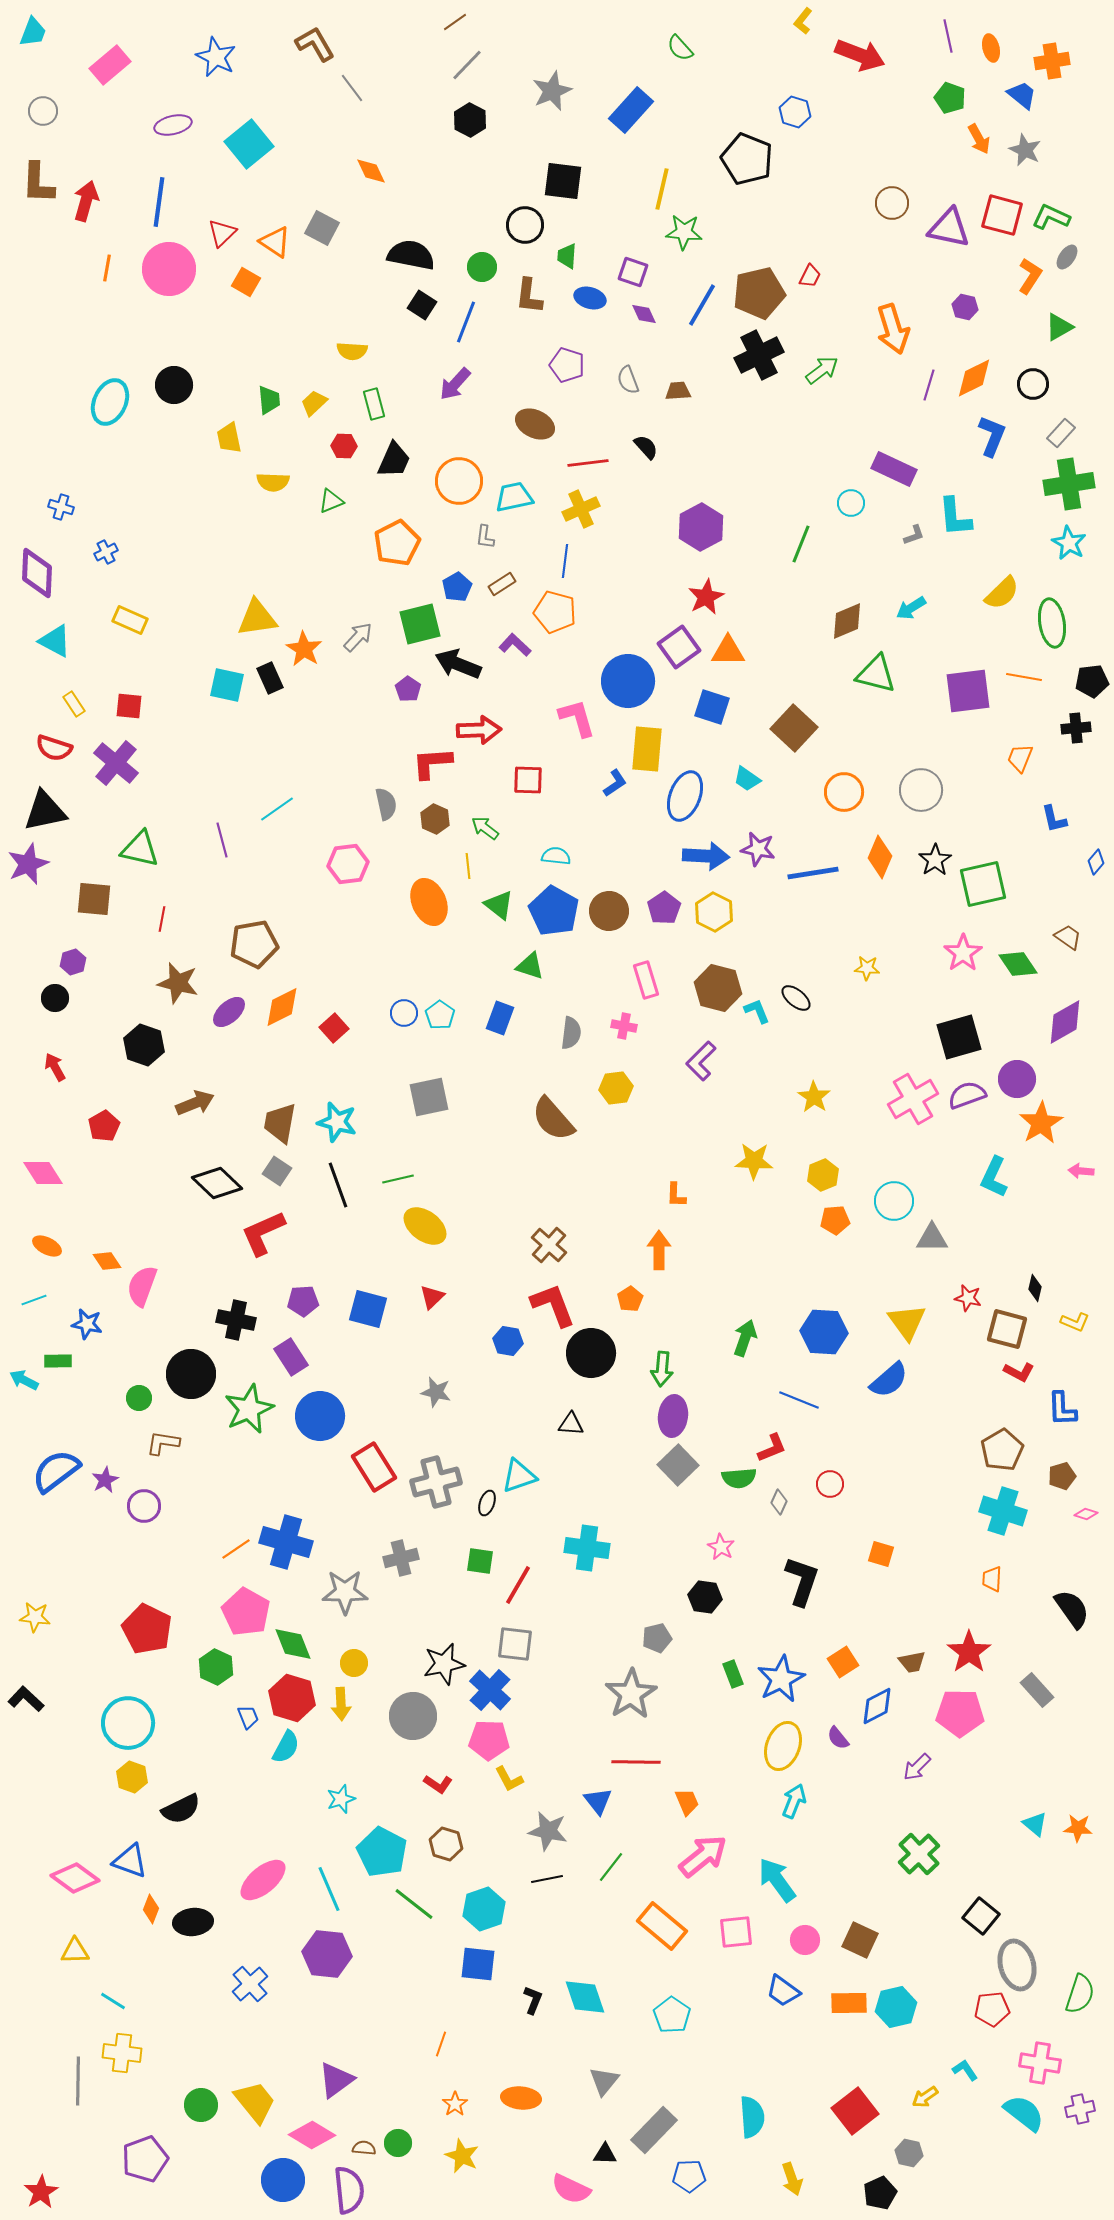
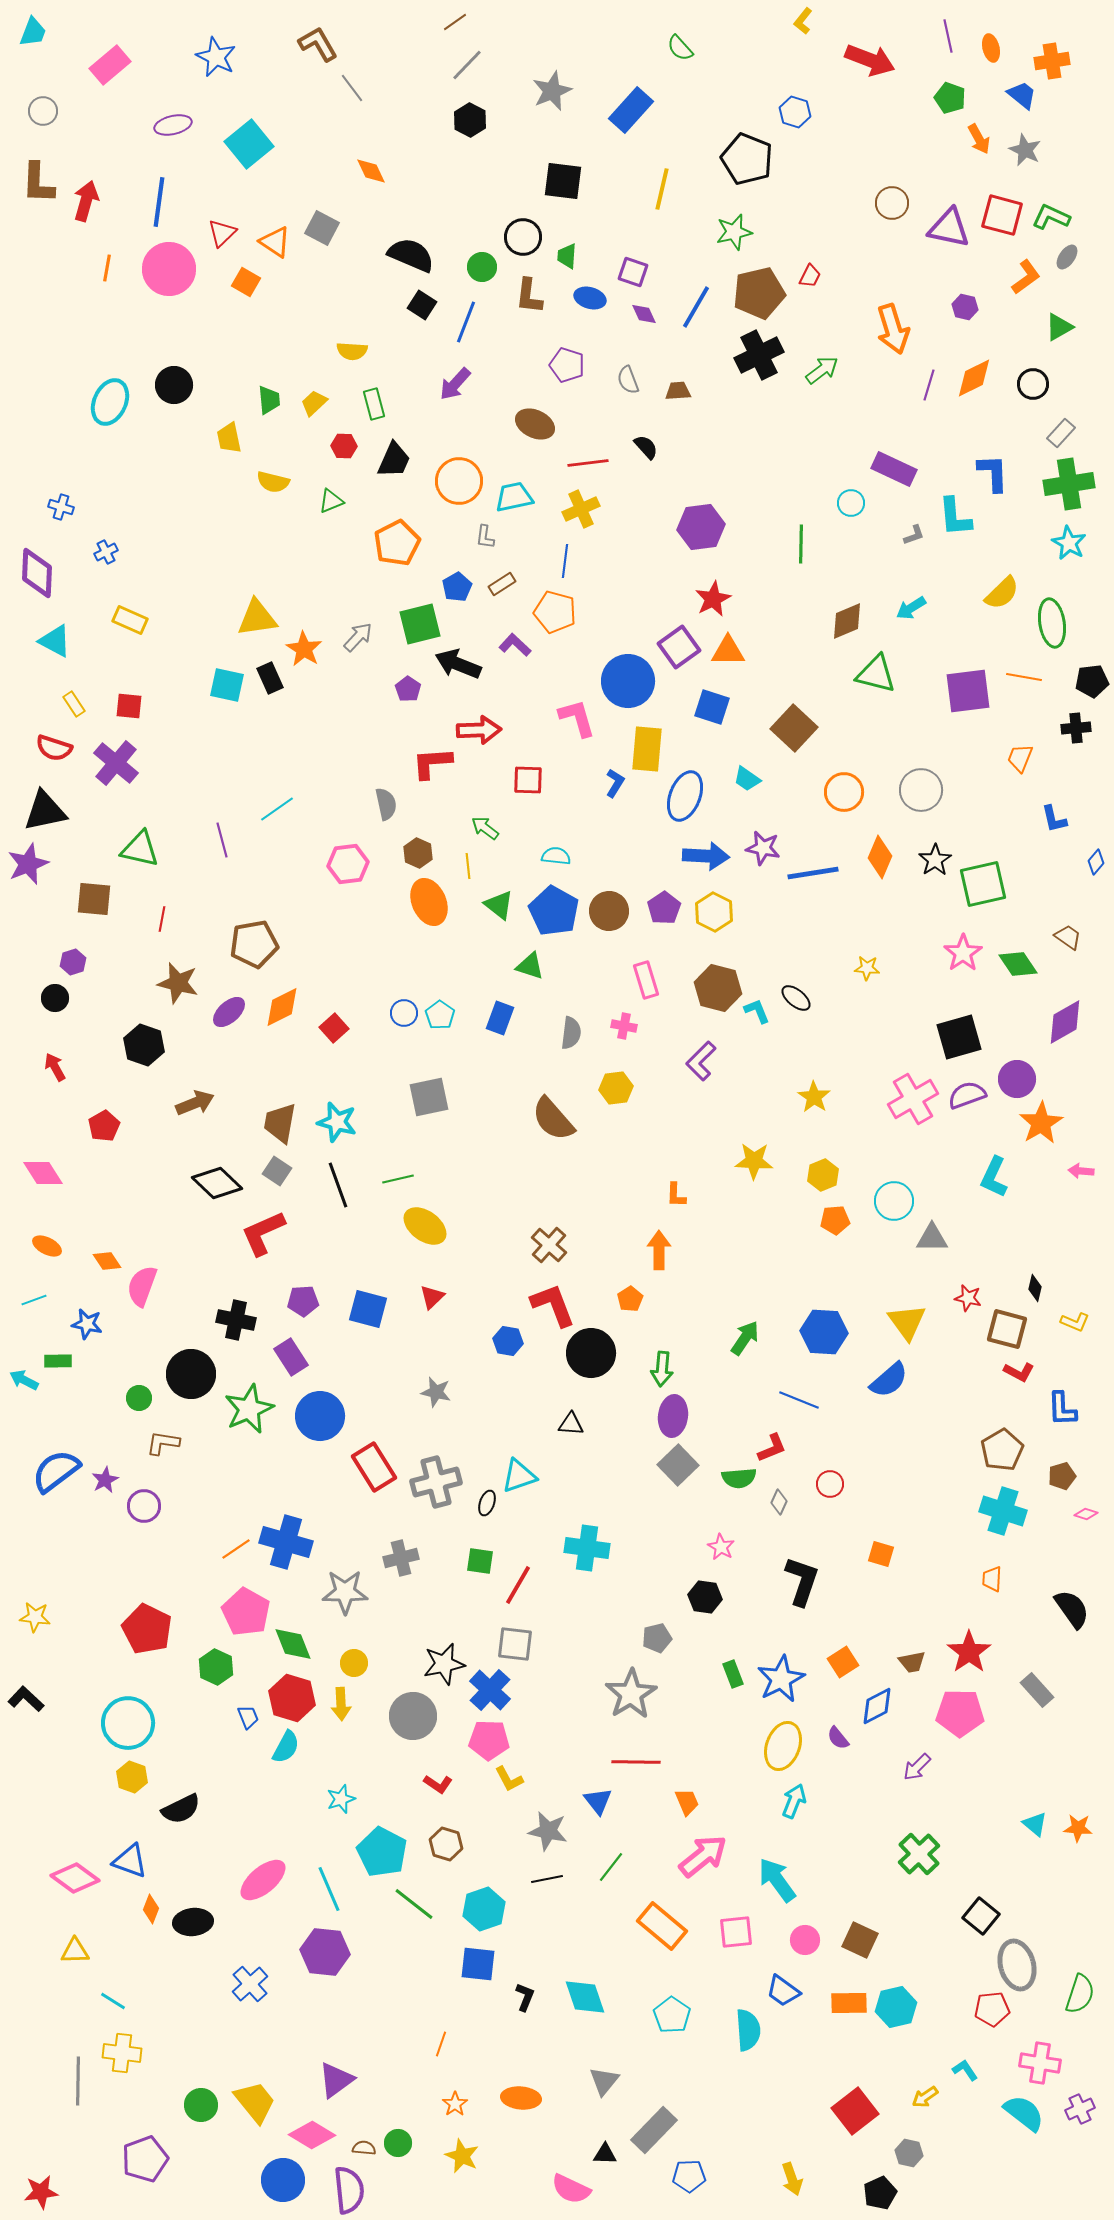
brown L-shape at (315, 44): moved 3 px right
red arrow at (860, 55): moved 10 px right, 5 px down
black circle at (525, 225): moved 2 px left, 12 px down
green star at (684, 232): moved 50 px right; rotated 18 degrees counterclockwise
black semicircle at (411, 255): rotated 12 degrees clockwise
orange L-shape at (1030, 276): moved 4 px left, 1 px down; rotated 21 degrees clockwise
blue line at (702, 305): moved 6 px left, 2 px down
blue L-shape at (992, 436): moved 1 px right, 37 px down; rotated 24 degrees counterclockwise
yellow semicircle at (273, 482): rotated 12 degrees clockwise
purple hexagon at (701, 527): rotated 21 degrees clockwise
green line at (801, 544): rotated 21 degrees counterclockwise
red star at (706, 597): moved 7 px right, 2 px down
blue L-shape at (615, 783): rotated 24 degrees counterclockwise
brown hexagon at (435, 819): moved 17 px left, 34 px down
purple star at (758, 849): moved 5 px right, 1 px up
green arrow at (745, 1338): rotated 15 degrees clockwise
purple hexagon at (327, 1954): moved 2 px left, 2 px up
black L-shape at (533, 2000): moved 8 px left, 3 px up
purple cross at (1080, 2109): rotated 12 degrees counterclockwise
cyan semicircle at (752, 2117): moved 4 px left, 87 px up
red star at (41, 2192): rotated 24 degrees clockwise
